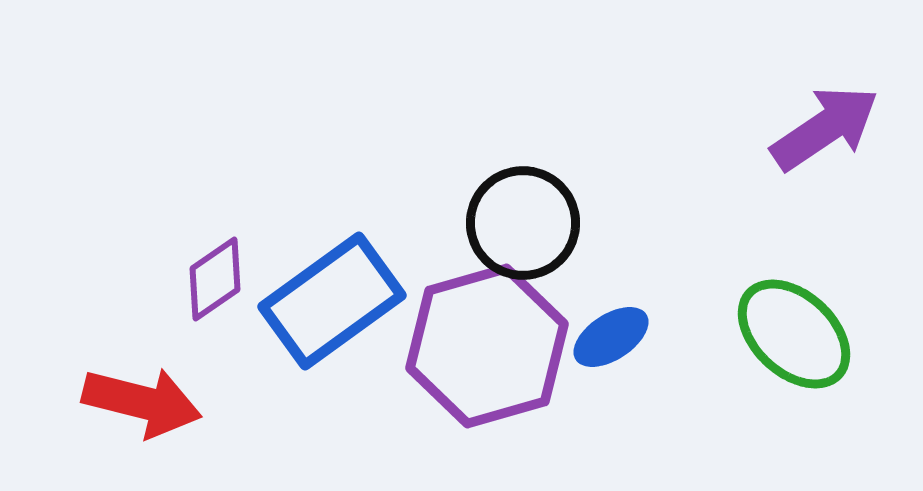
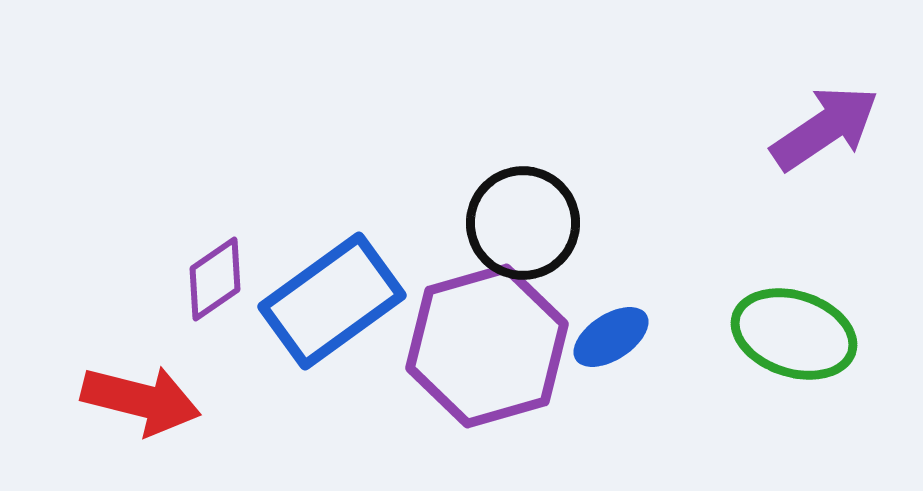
green ellipse: rotated 25 degrees counterclockwise
red arrow: moved 1 px left, 2 px up
